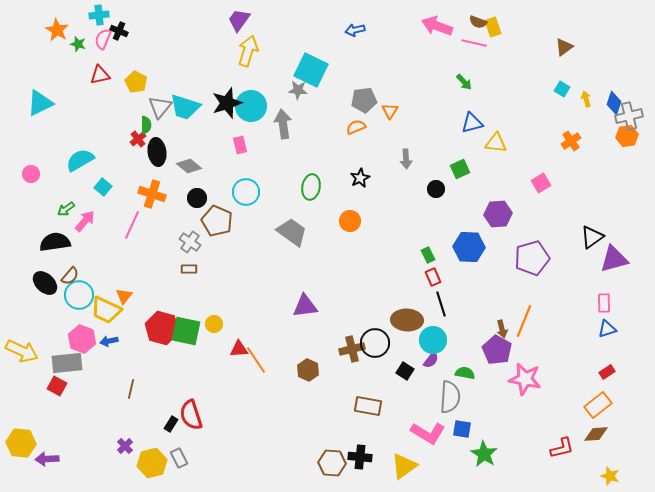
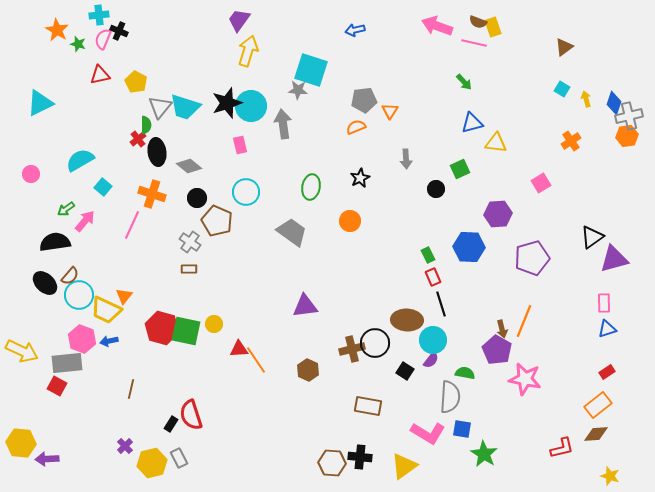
cyan square at (311, 70): rotated 8 degrees counterclockwise
